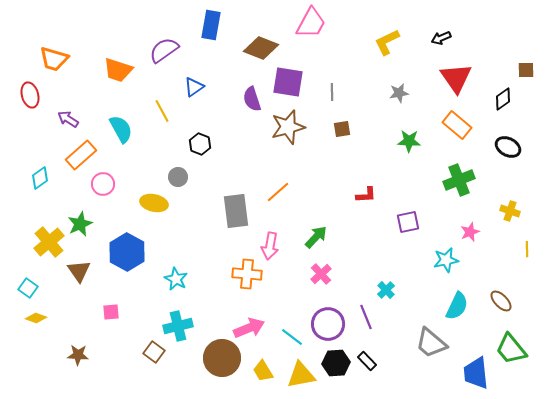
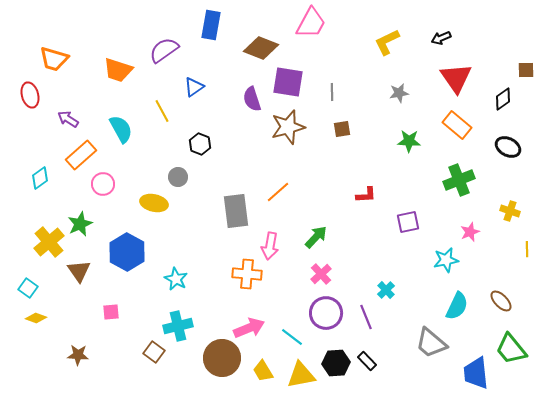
purple circle at (328, 324): moved 2 px left, 11 px up
